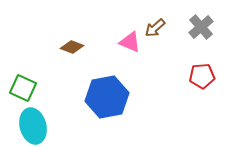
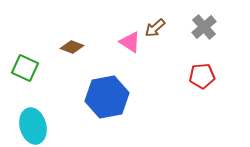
gray cross: moved 3 px right
pink triangle: rotated 10 degrees clockwise
green square: moved 2 px right, 20 px up
